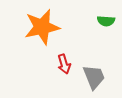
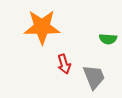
green semicircle: moved 2 px right, 18 px down
orange star: rotated 12 degrees clockwise
